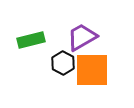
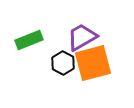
green rectangle: moved 2 px left; rotated 8 degrees counterclockwise
orange square: moved 1 px right, 7 px up; rotated 15 degrees counterclockwise
